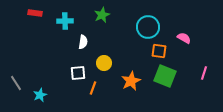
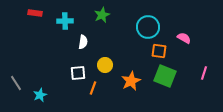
yellow circle: moved 1 px right, 2 px down
